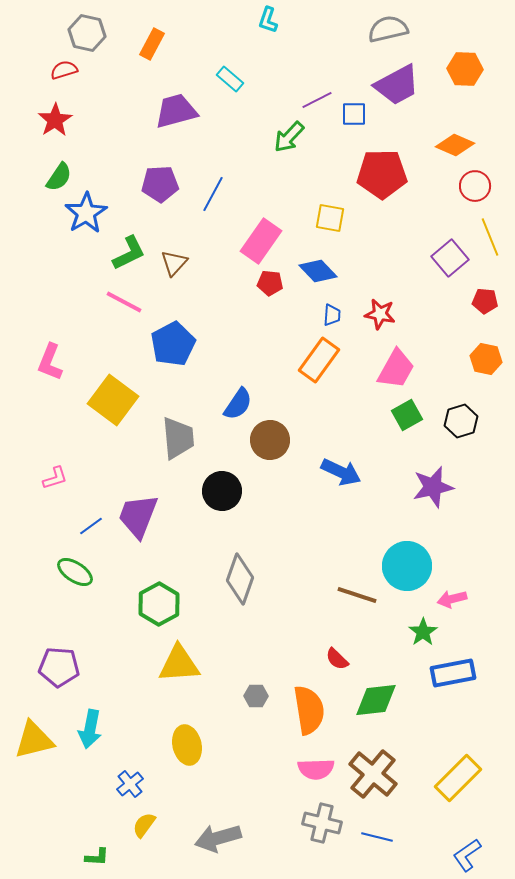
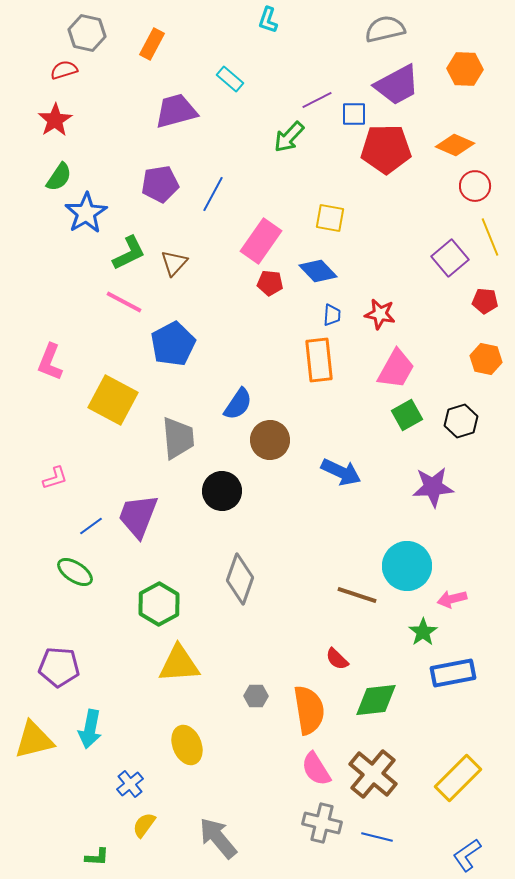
gray semicircle at (388, 29): moved 3 px left
red pentagon at (382, 174): moved 4 px right, 25 px up
purple pentagon at (160, 184): rotated 6 degrees counterclockwise
orange rectangle at (319, 360): rotated 42 degrees counterclockwise
yellow square at (113, 400): rotated 9 degrees counterclockwise
purple star at (433, 487): rotated 9 degrees clockwise
yellow ellipse at (187, 745): rotated 9 degrees counterclockwise
pink semicircle at (316, 769): rotated 60 degrees clockwise
gray arrow at (218, 838): rotated 66 degrees clockwise
